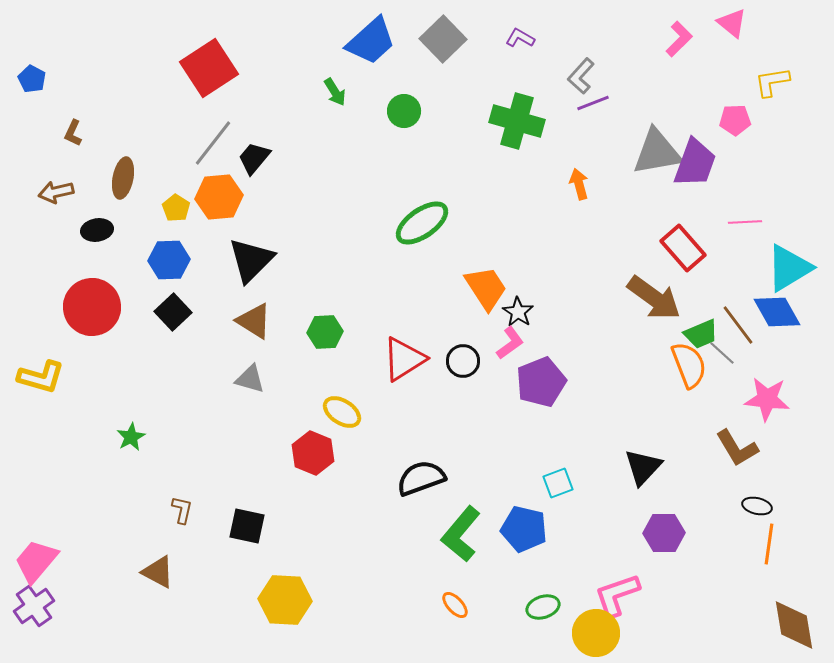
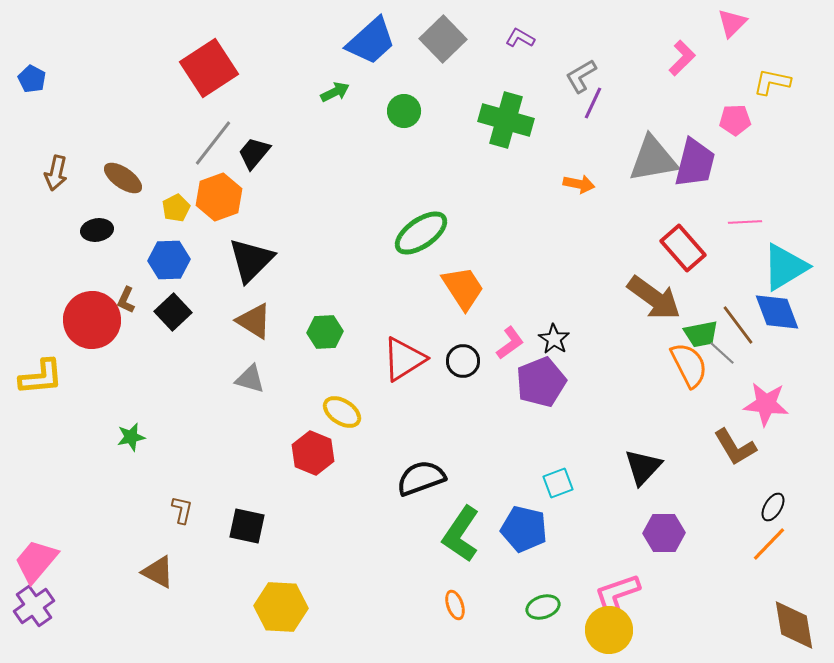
pink triangle at (732, 23): rotated 36 degrees clockwise
pink L-shape at (679, 39): moved 3 px right, 19 px down
gray L-shape at (581, 76): rotated 18 degrees clockwise
yellow L-shape at (772, 82): rotated 21 degrees clockwise
green arrow at (335, 92): rotated 84 degrees counterclockwise
purple line at (593, 103): rotated 44 degrees counterclockwise
green cross at (517, 121): moved 11 px left, 1 px up
brown L-shape at (73, 133): moved 53 px right, 167 px down
gray triangle at (657, 152): moved 4 px left, 7 px down
black trapezoid at (254, 158): moved 5 px up
purple trapezoid at (695, 163): rotated 6 degrees counterclockwise
brown ellipse at (123, 178): rotated 66 degrees counterclockwise
orange arrow at (579, 184): rotated 116 degrees clockwise
brown arrow at (56, 192): moved 19 px up; rotated 64 degrees counterclockwise
orange hexagon at (219, 197): rotated 15 degrees counterclockwise
yellow pentagon at (176, 208): rotated 12 degrees clockwise
green ellipse at (422, 223): moved 1 px left, 10 px down
cyan triangle at (789, 268): moved 4 px left, 1 px up
orange trapezoid at (486, 288): moved 23 px left
red circle at (92, 307): moved 13 px down
black star at (518, 312): moved 36 px right, 27 px down
blue diamond at (777, 312): rotated 9 degrees clockwise
green trapezoid at (701, 334): rotated 12 degrees clockwise
orange semicircle at (689, 365): rotated 6 degrees counterclockwise
yellow L-shape at (41, 377): rotated 21 degrees counterclockwise
pink star at (767, 399): moved 1 px left, 5 px down
green star at (131, 437): rotated 16 degrees clockwise
brown L-shape at (737, 448): moved 2 px left, 1 px up
black ellipse at (757, 506): moved 16 px right, 1 px down; rotated 72 degrees counterclockwise
green L-shape at (461, 534): rotated 6 degrees counterclockwise
orange line at (769, 544): rotated 36 degrees clockwise
yellow hexagon at (285, 600): moved 4 px left, 7 px down
orange ellipse at (455, 605): rotated 24 degrees clockwise
yellow circle at (596, 633): moved 13 px right, 3 px up
